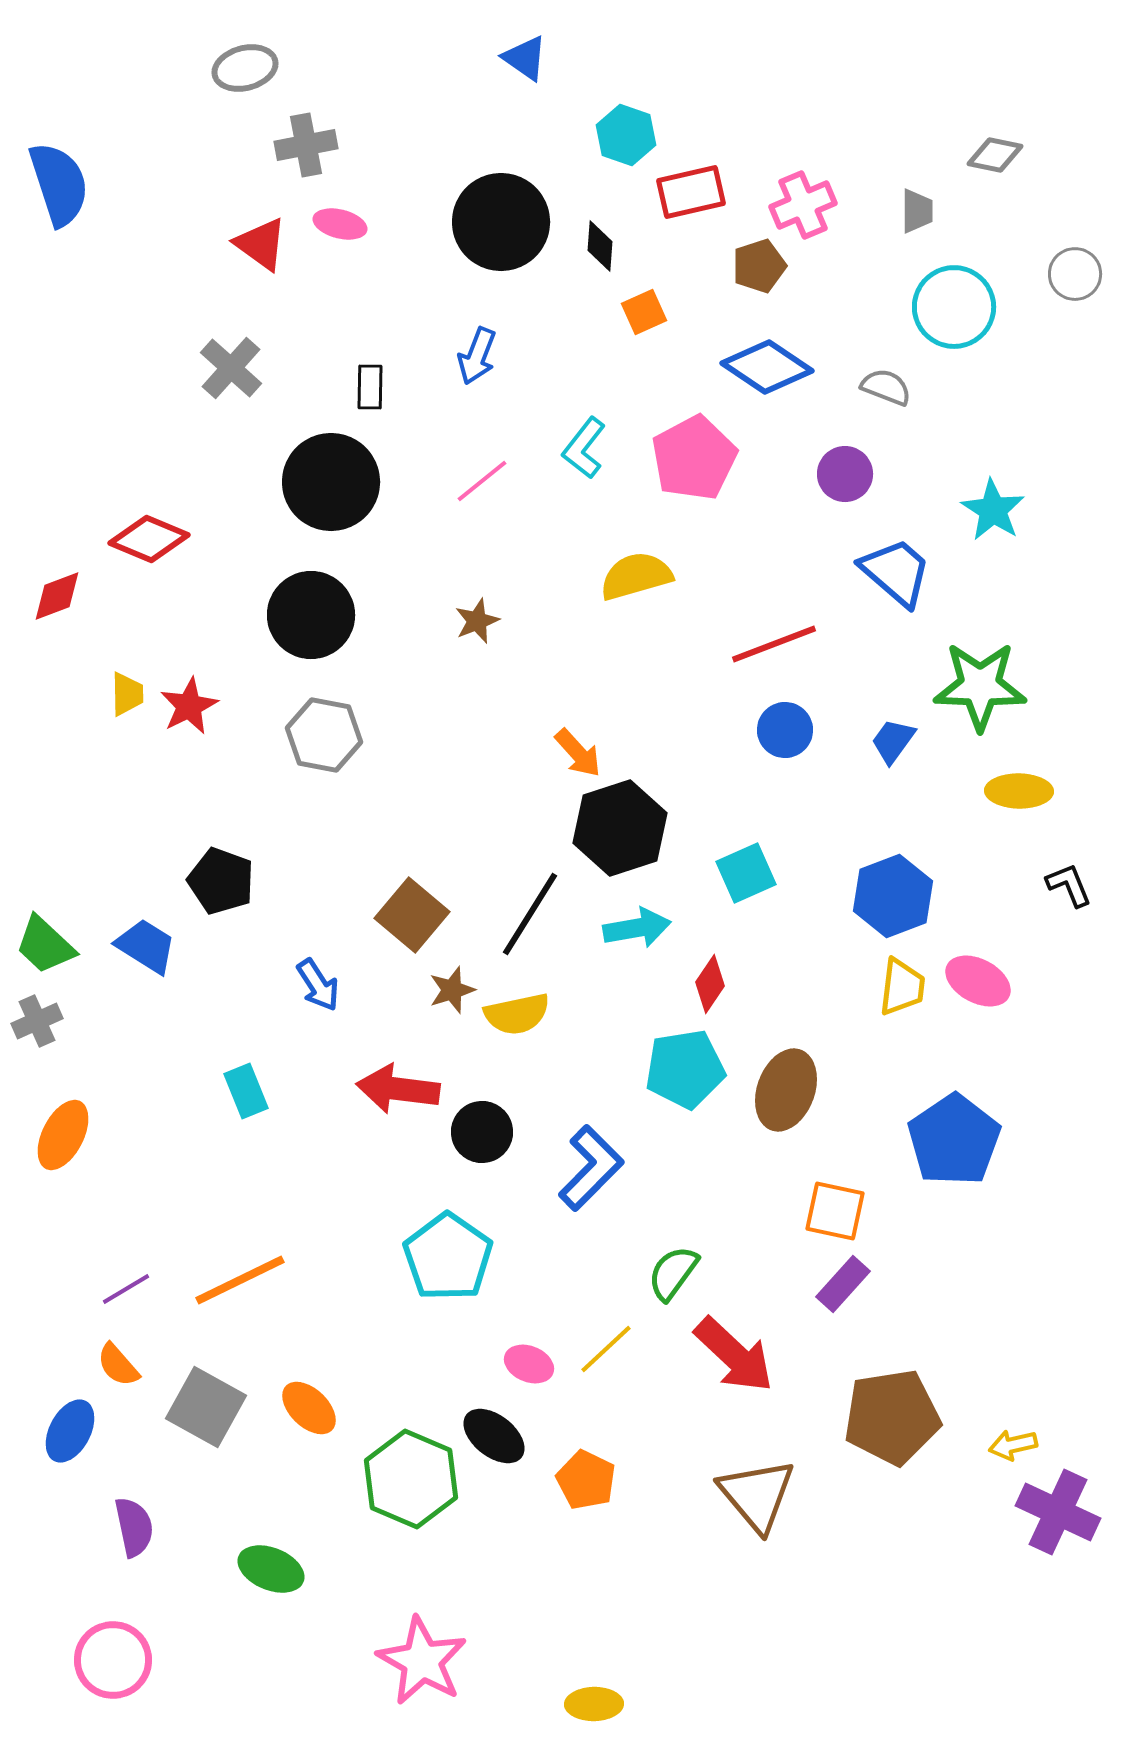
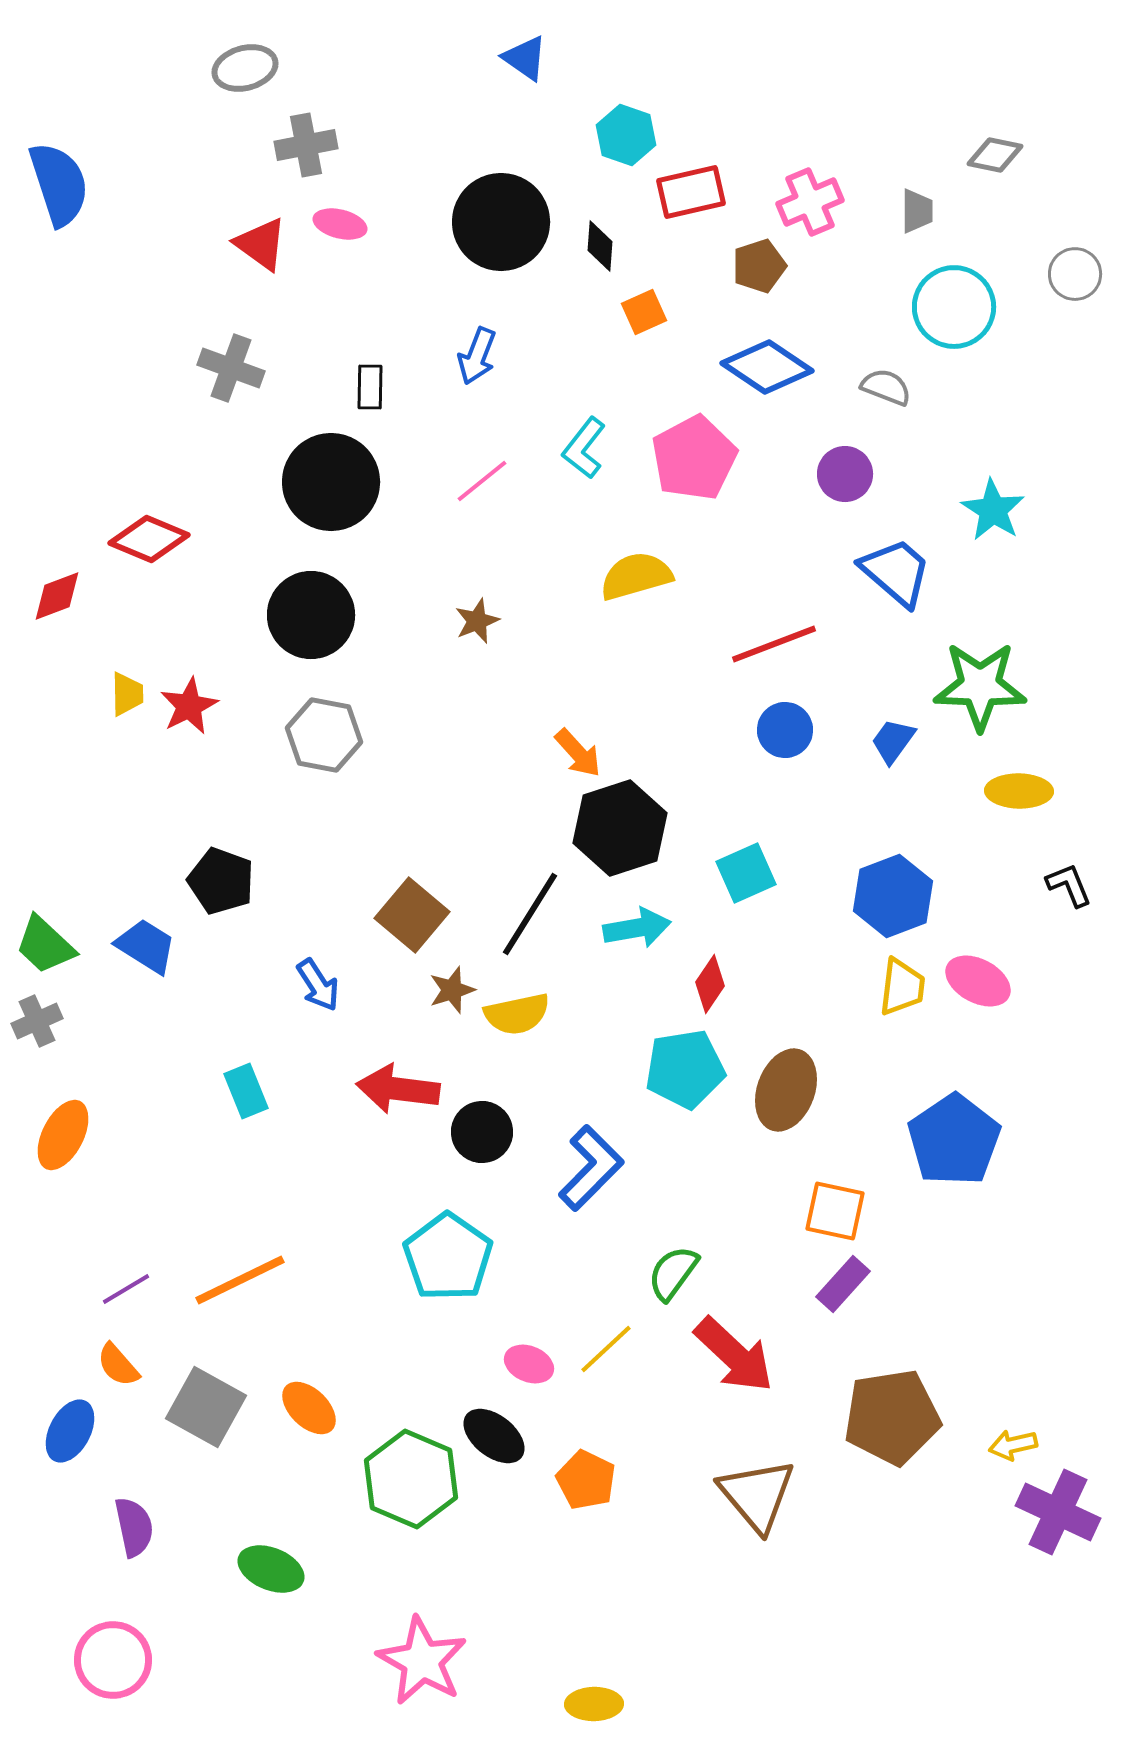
pink cross at (803, 205): moved 7 px right, 3 px up
gray cross at (231, 368): rotated 22 degrees counterclockwise
